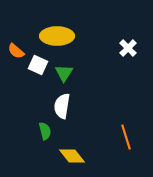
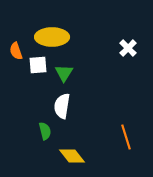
yellow ellipse: moved 5 px left, 1 px down
orange semicircle: rotated 30 degrees clockwise
white square: rotated 30 degrees counterclockwise
